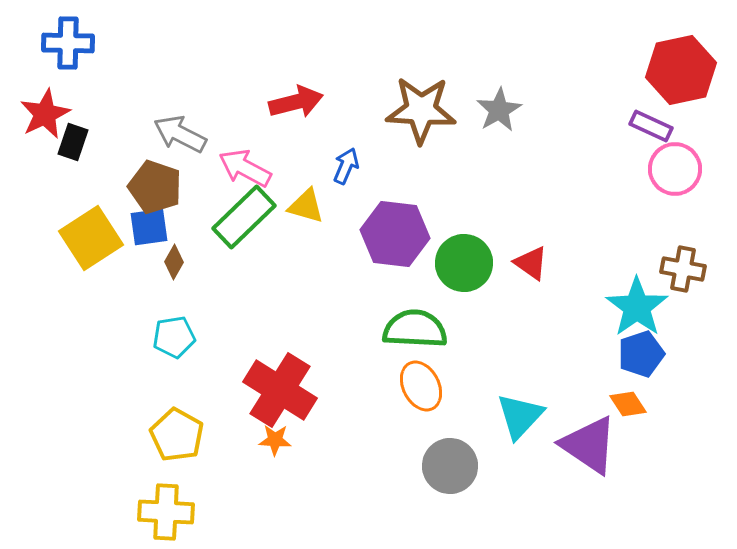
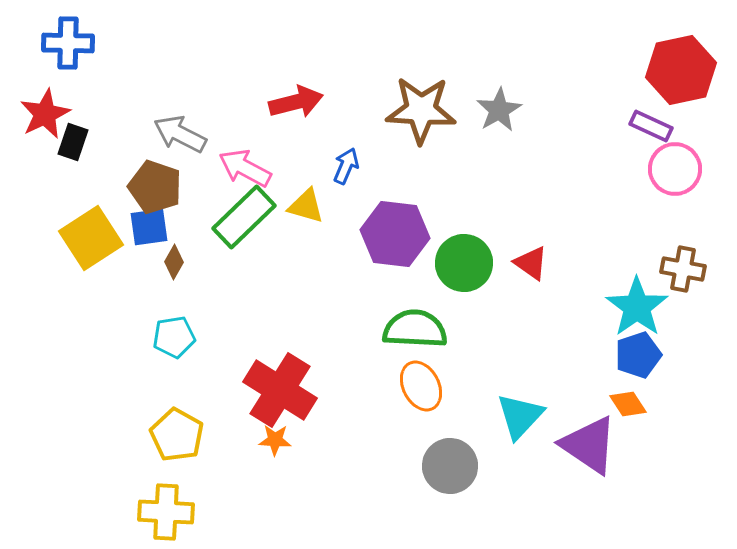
blue pentagon: moved 3 px left, 1 px down
